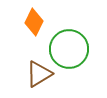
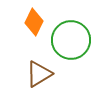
green circle: moved 2 px right, 9 px up
